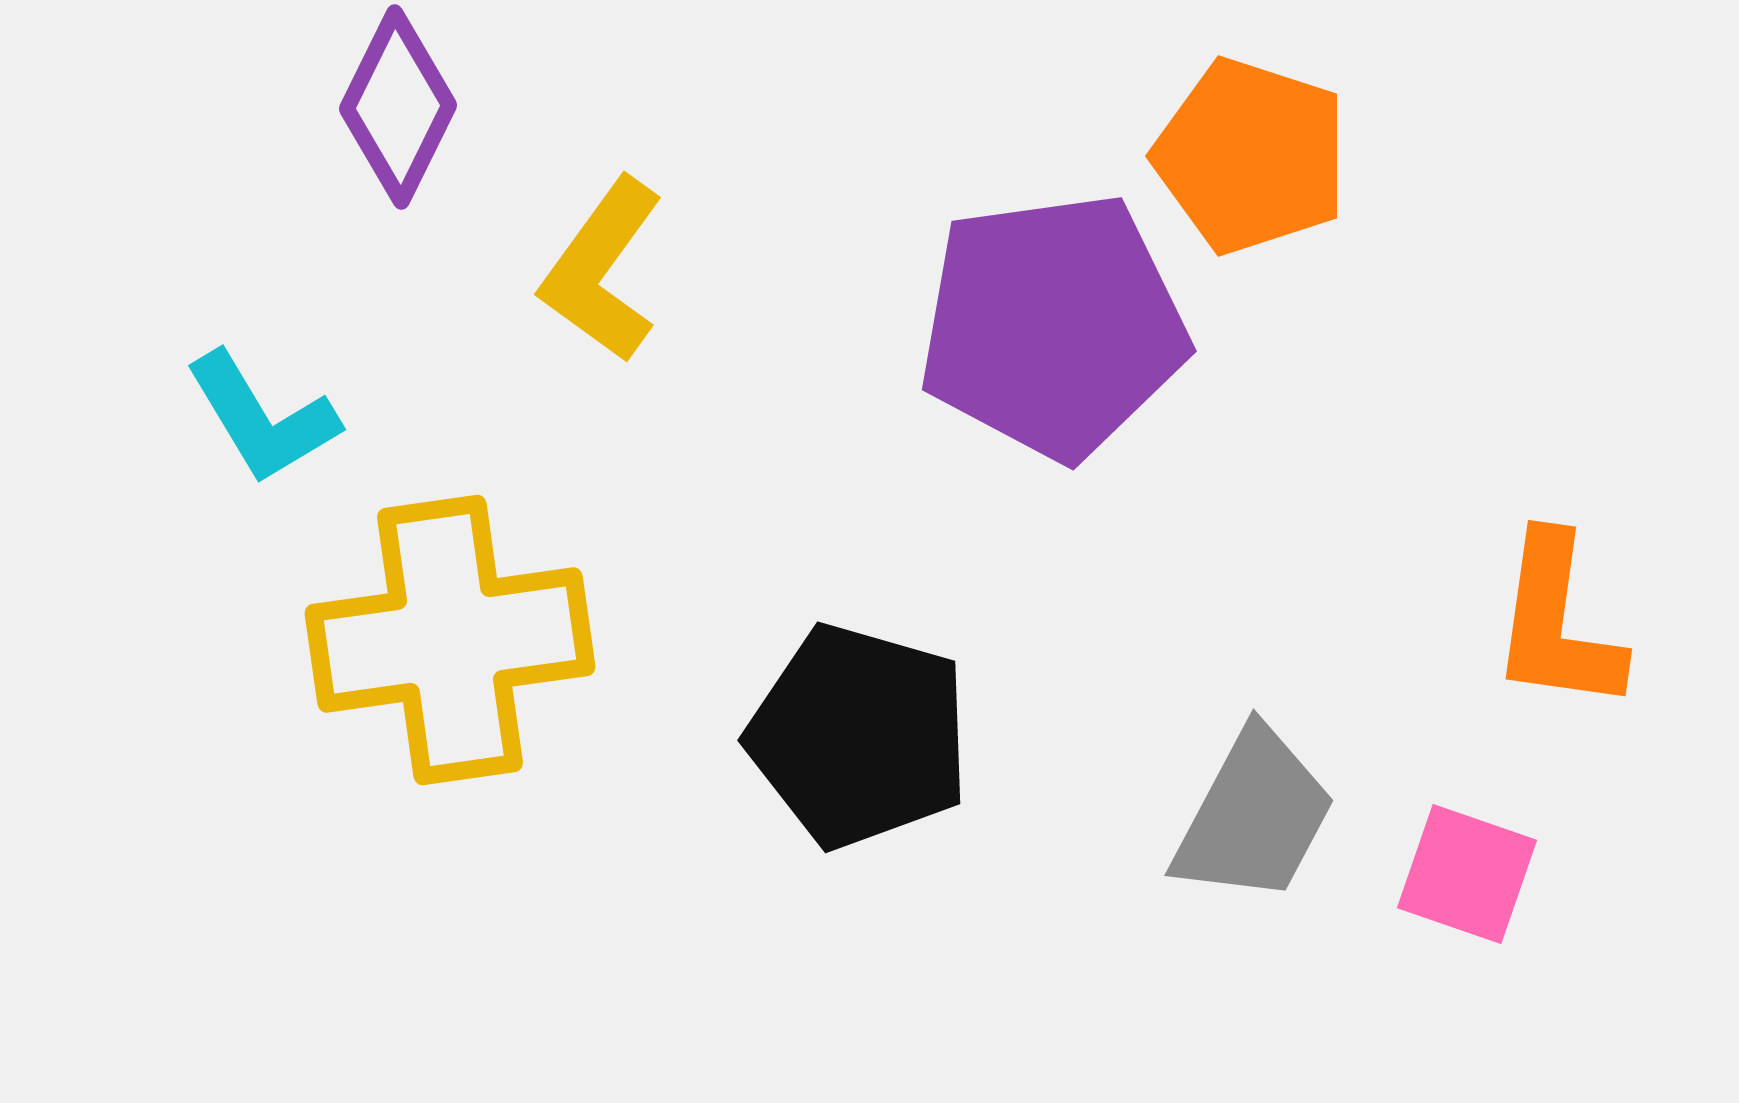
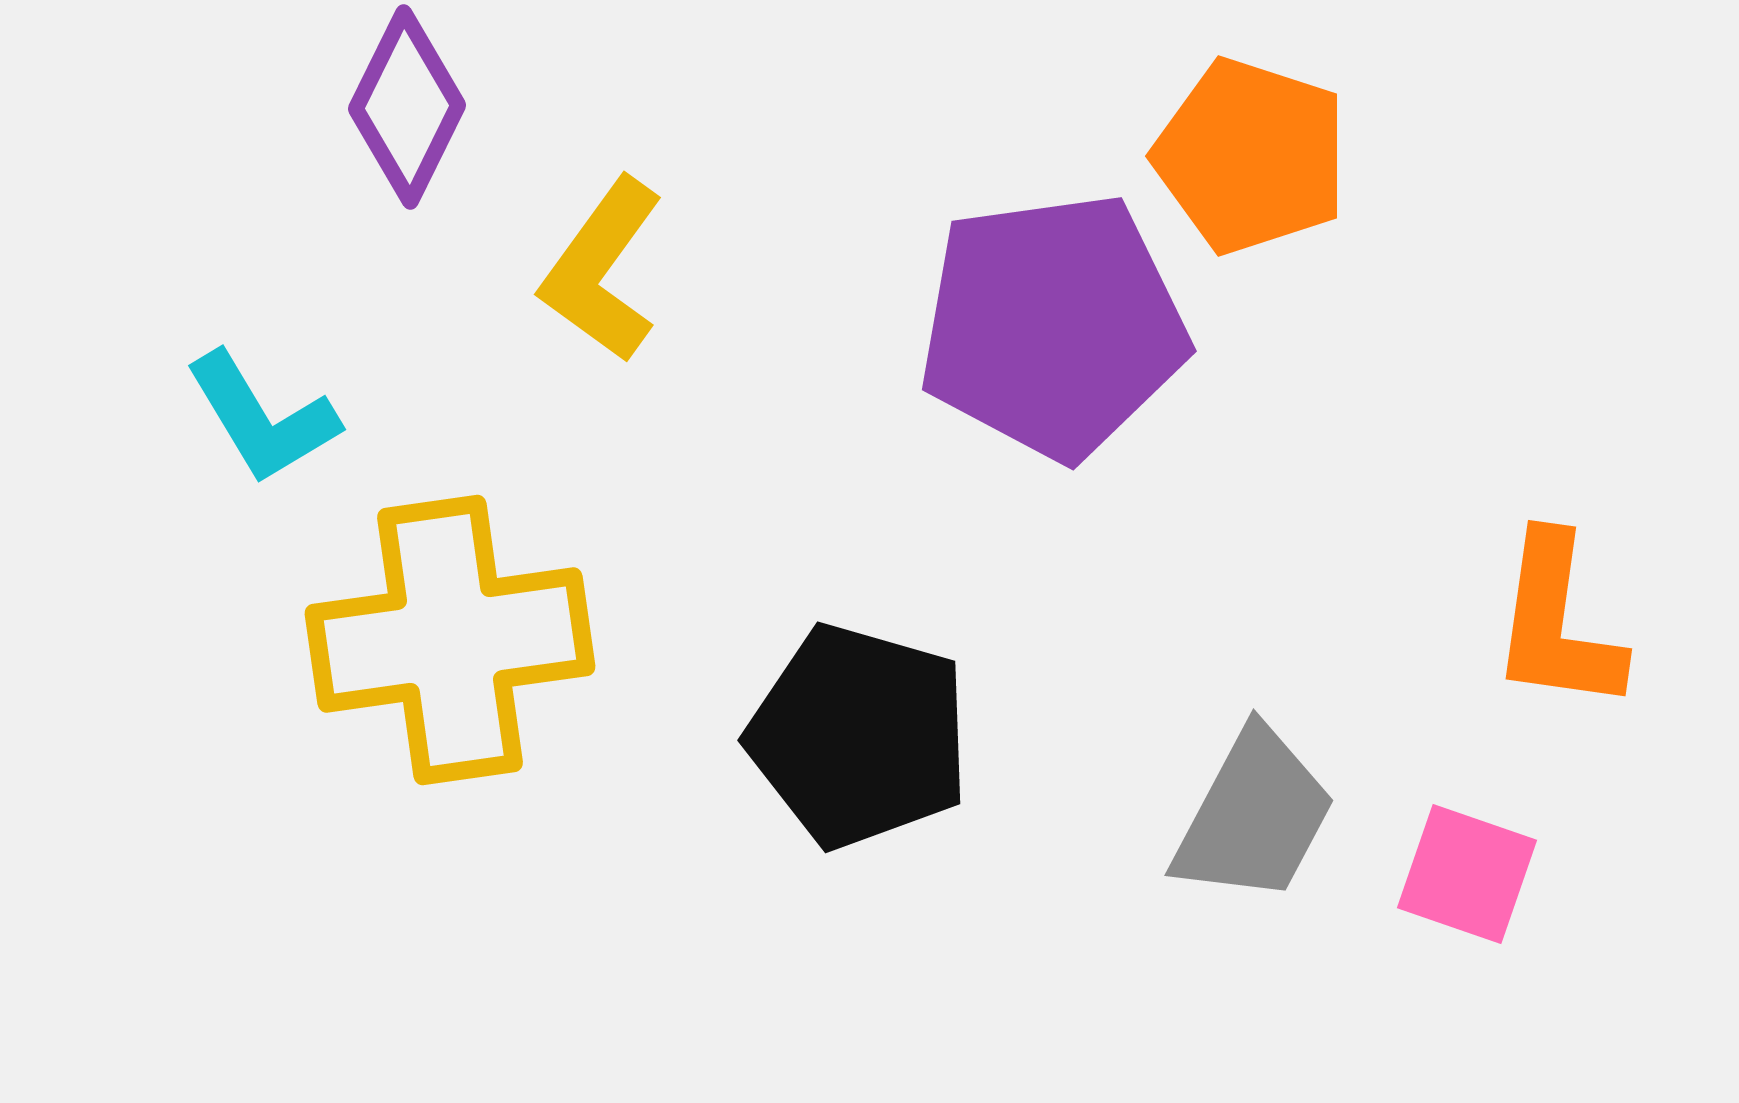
purple diamond: moved 9 px right
